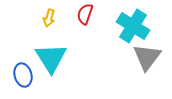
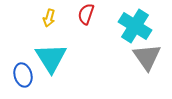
red semicircle: moved 1 px right
cyan cross: moved 2 px right
gray triangle: rotated 12 degrees counterclockwise
